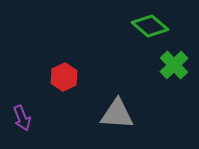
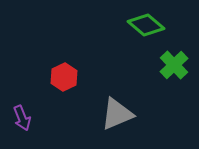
green diamond: moved 4 px left, 1 px up
gray triangle: rotated 27 degrees counterclockwise
